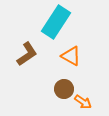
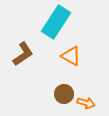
brown L-shape: moved 4 px left
brown circle: moved 5 px down
orange arrow: moved 3 px right, 1 px down; rotated 18 degrees counterclockwise
